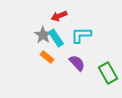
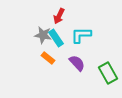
red arrow: rotated 42 degrees counterclockwise
gray star: rotated 24 degrees counterclockwise
orange rectangle: moved 1 px right, 1 px down
